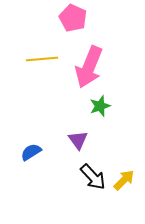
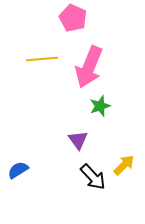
blue semicircle: moved 13 px left, 18 px down
yellow arrow: moved 15 px up
